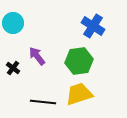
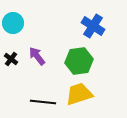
black cross: moved 2 px left, 9 px up
